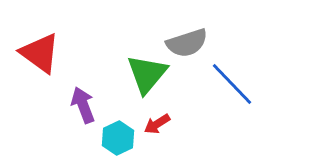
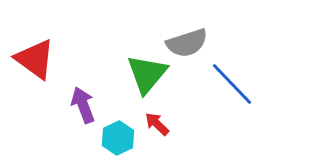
red triangle: moved 5 px left, 6 px down
red arrow: rotated 76 degrees clockwise
